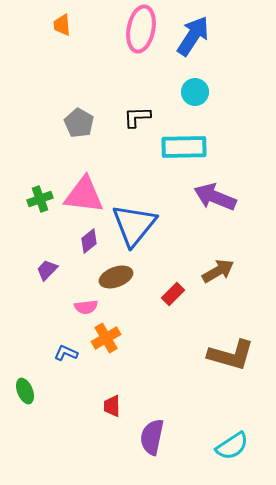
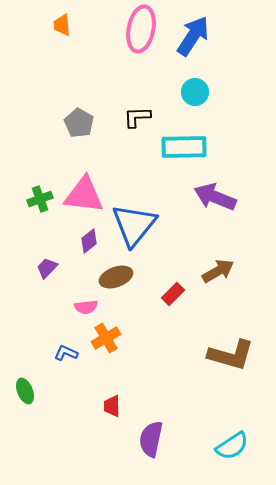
purple trapezoid: moved 2 px up
purple semicircle: moved 1 px left, 2 px down
